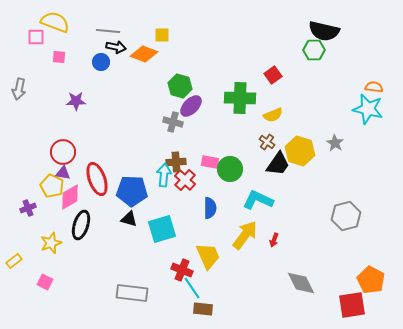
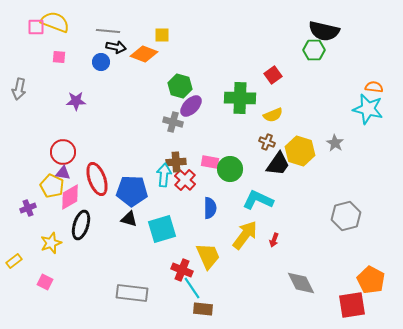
pink square at (36, 37): moved 10 px up
brown cross at (267, 142): rotated 14 degrees counterclockwise
